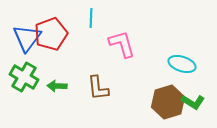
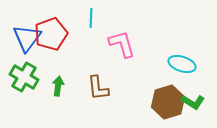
green arrow: moved 1 px right; rotated 96 degrees clockwise
